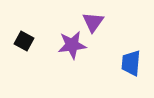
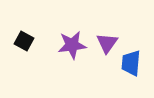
purple triangle: moved 14 px right, 21 px down
